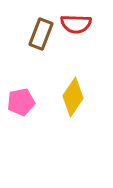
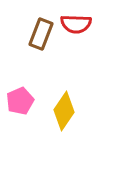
yellow diamond: moved 9 px left, 14 px down
pink pentagon: moved 1 px left, 1 px up; rotated 12 degrees counterclockwise
